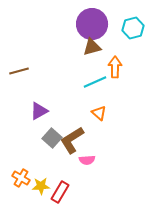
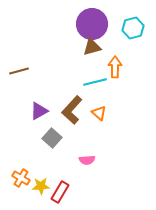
cyan line: rotated 10 degrees clockwise
brown L-shape: moved 30 px up; rotated 16 degrees counterclockwise
